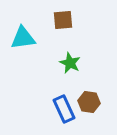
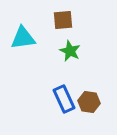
green star: moved 12 px up
blue rectangle: moved 10 px up
